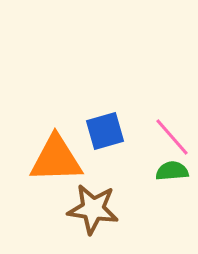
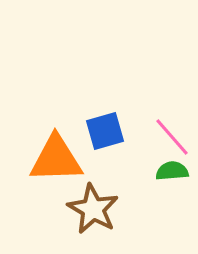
brown star: rotated 21 degrees clockwise
